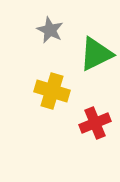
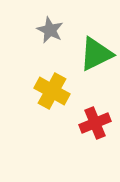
yellow cross: rotated 12 degrees clockwise
